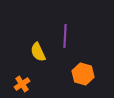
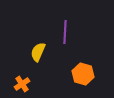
purple line: moved 4 px up
yellow semicircle: rotated 48 degrees clockwise
